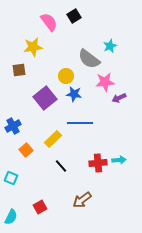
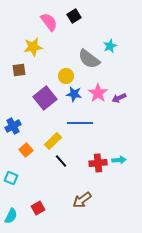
pink star: moved 7 px left, 11 px down; rotated 30 degrees counterclockwise
yellow rectangle: moved 2 px down
black line: moved 5 px up
red square: moved 2 px left, 1 px down
cyan semicircle: moved 1 px up
